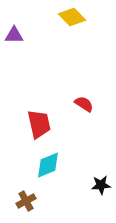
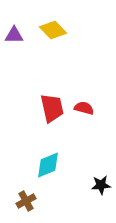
yellow diamond: moved 19 px left, 13 px down
red semicircle: moved 4 px down; rotated 18 degrees counterclockwise
red trapezoid: moved 13 px right, 16 px up
